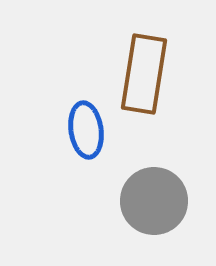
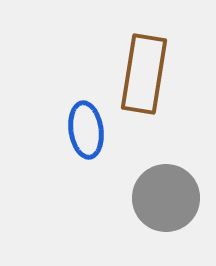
gray circle: moved 12 px right, 3 px up
